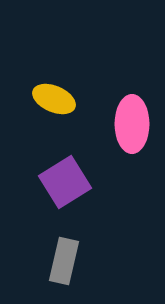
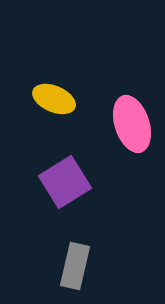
pink ellipse: rotated 18 degrees counterclockwise
gray rectangle: moved 11 px right, 5 px down
